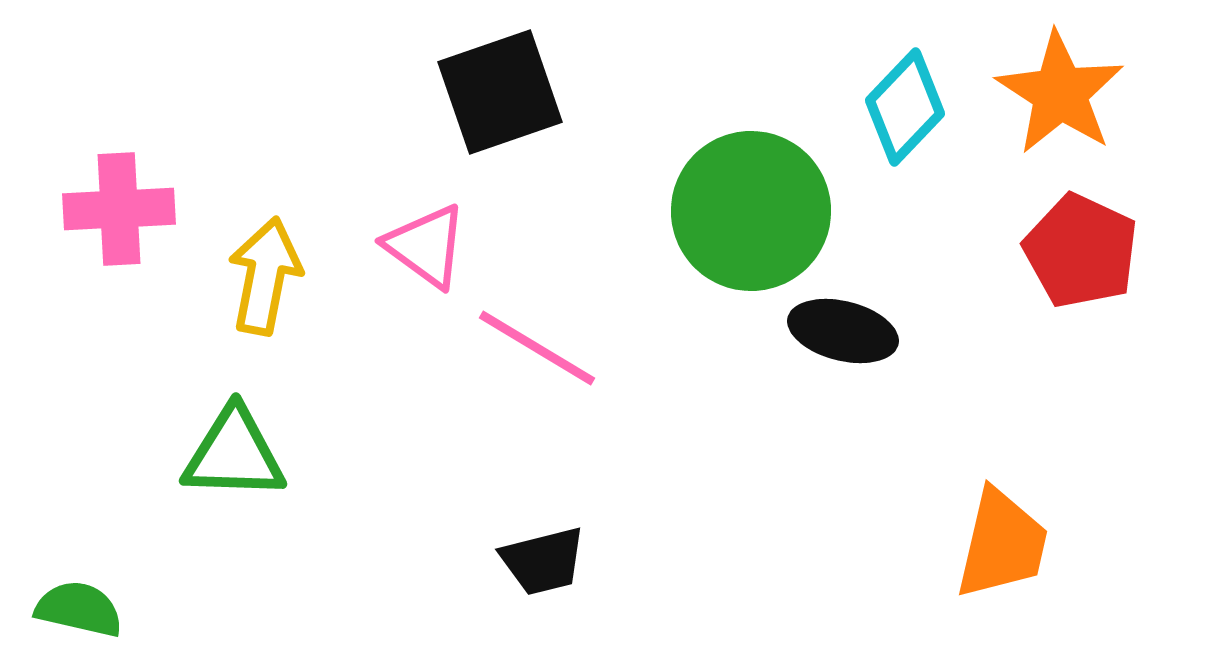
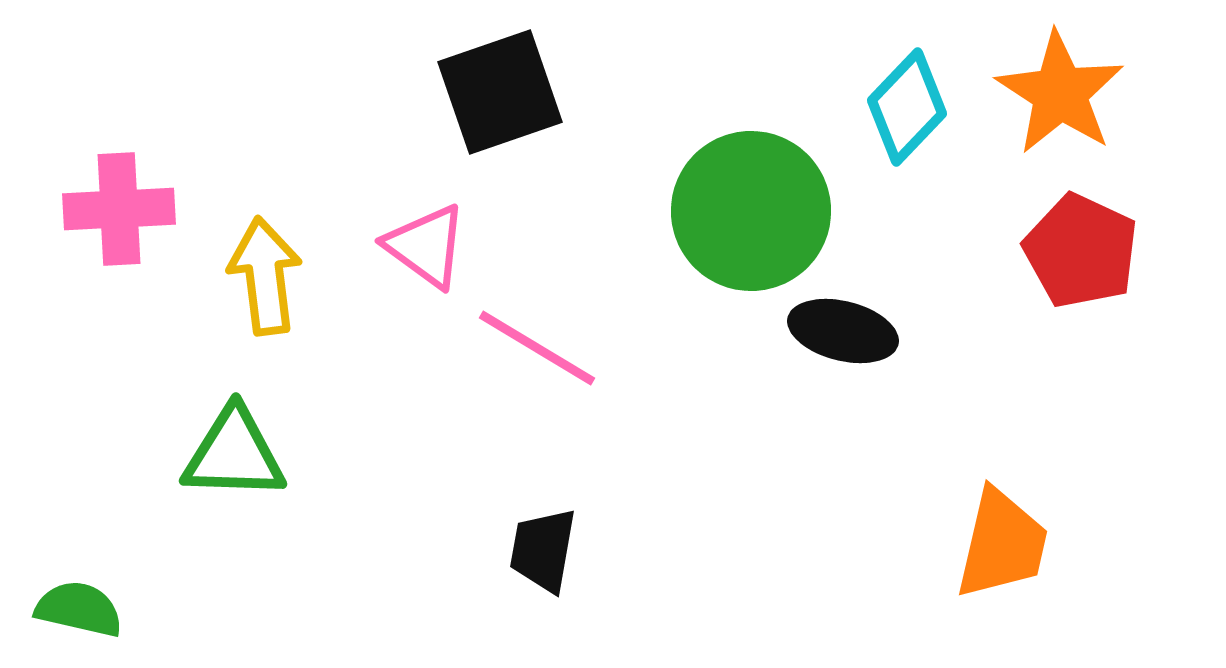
cyan diamond: moved 2 px right
yellow arrow: rotated 18 degrees counterclockwise
black trapezoid: moved 11 px up; rotated 114 degrees clockwise
